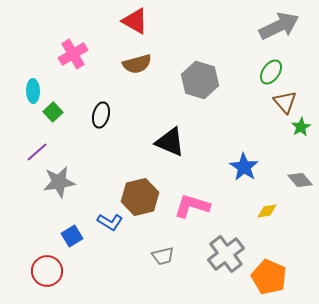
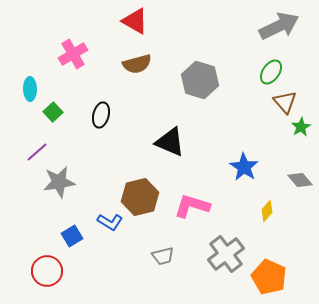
cyan ellipse: moved 3 px left, 2 px up
yellow diamond: rotated 40 degrees counterclockwise
